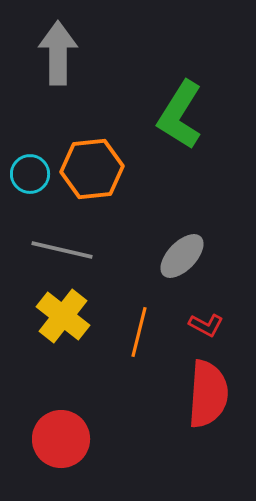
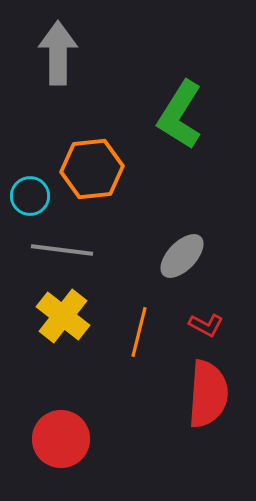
cyan circle: moved 22 px down
gray line: rotated 6 degrees counterclockwise
